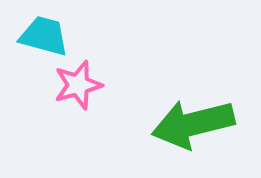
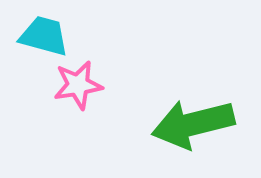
pink star: rotated 6 degrees clockwise
